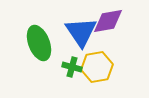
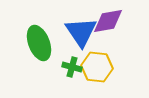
yellow hexagon: rotated 16 degrees clockwise
